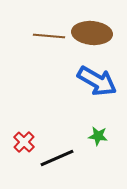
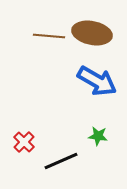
brown ellipse: rotated 6 degrees clockwise
black line: moved 4 px right, 3 px down
